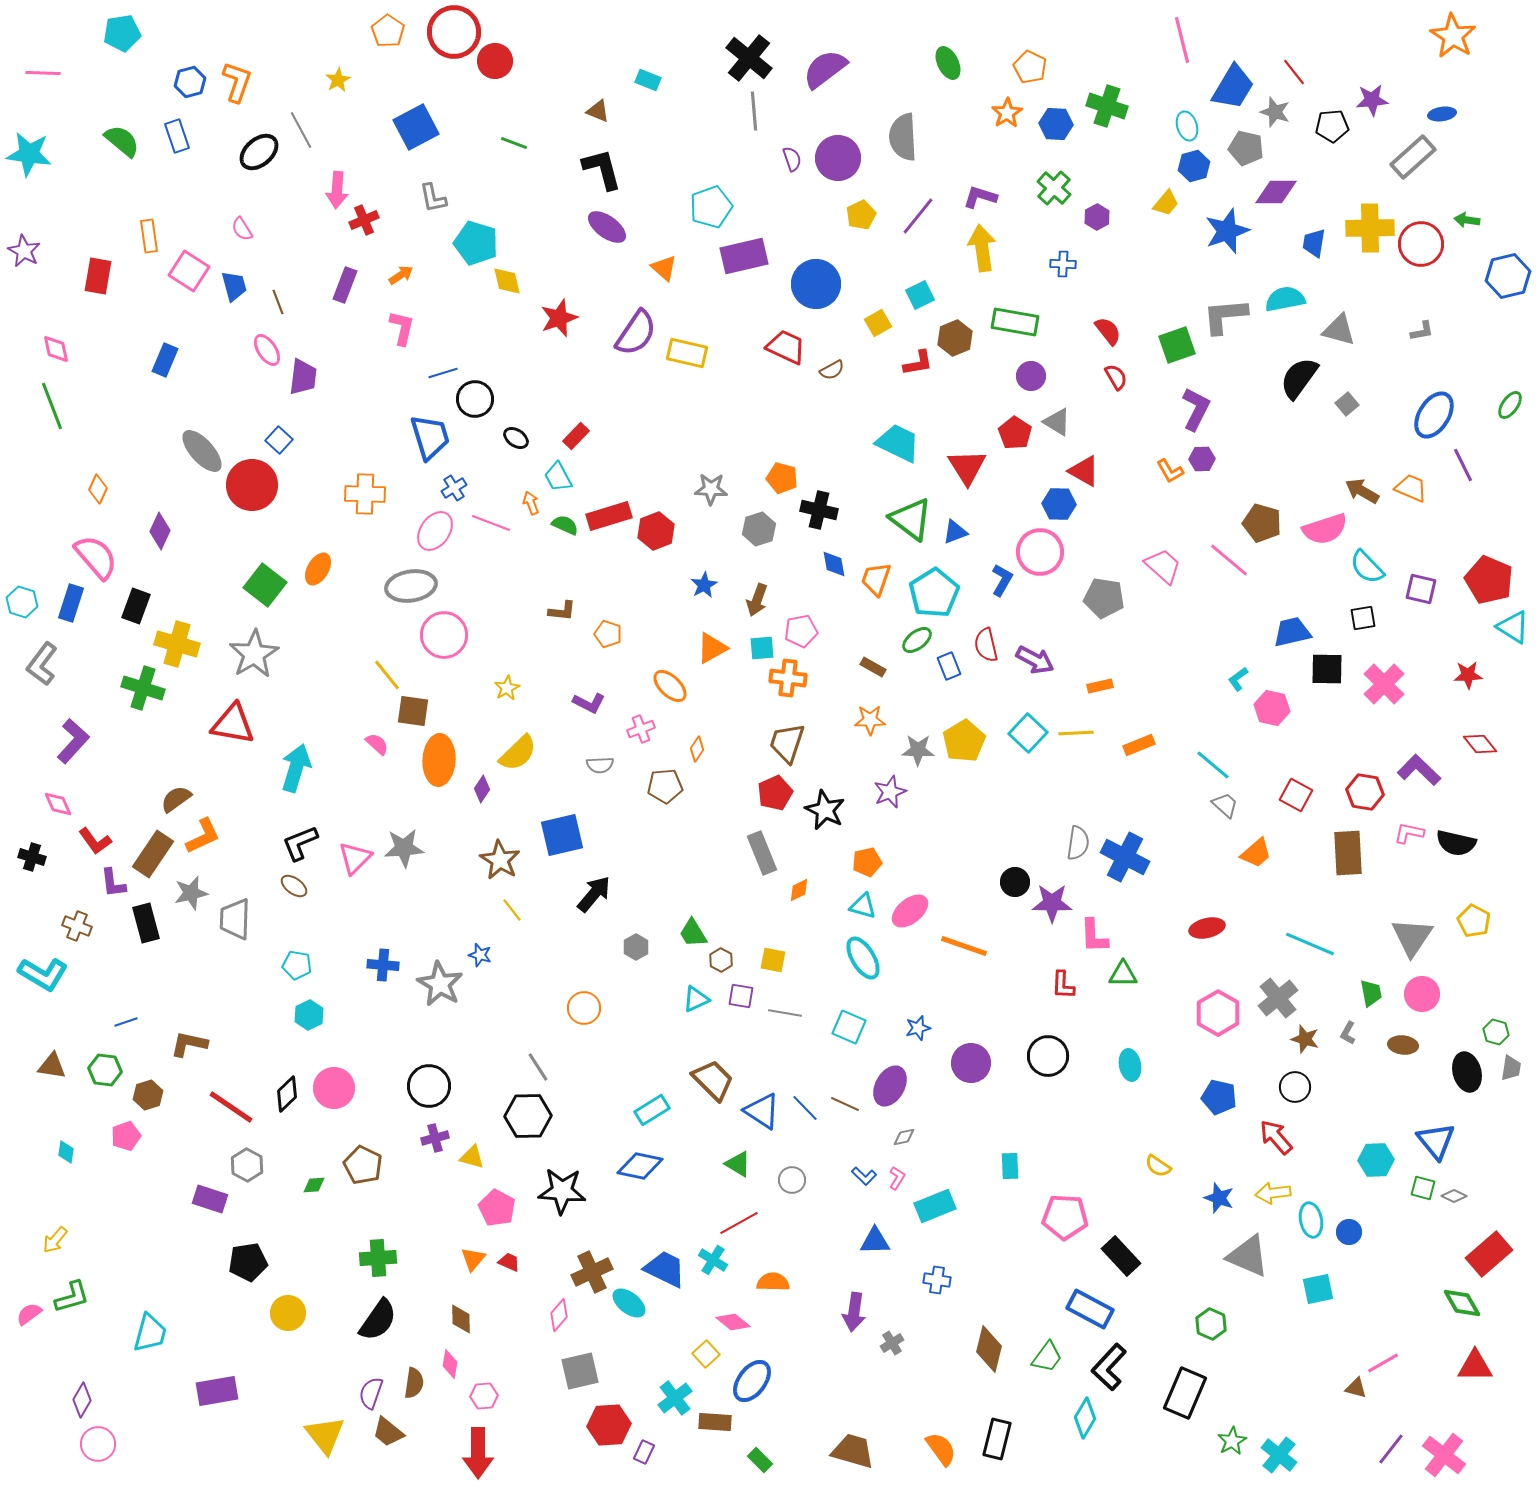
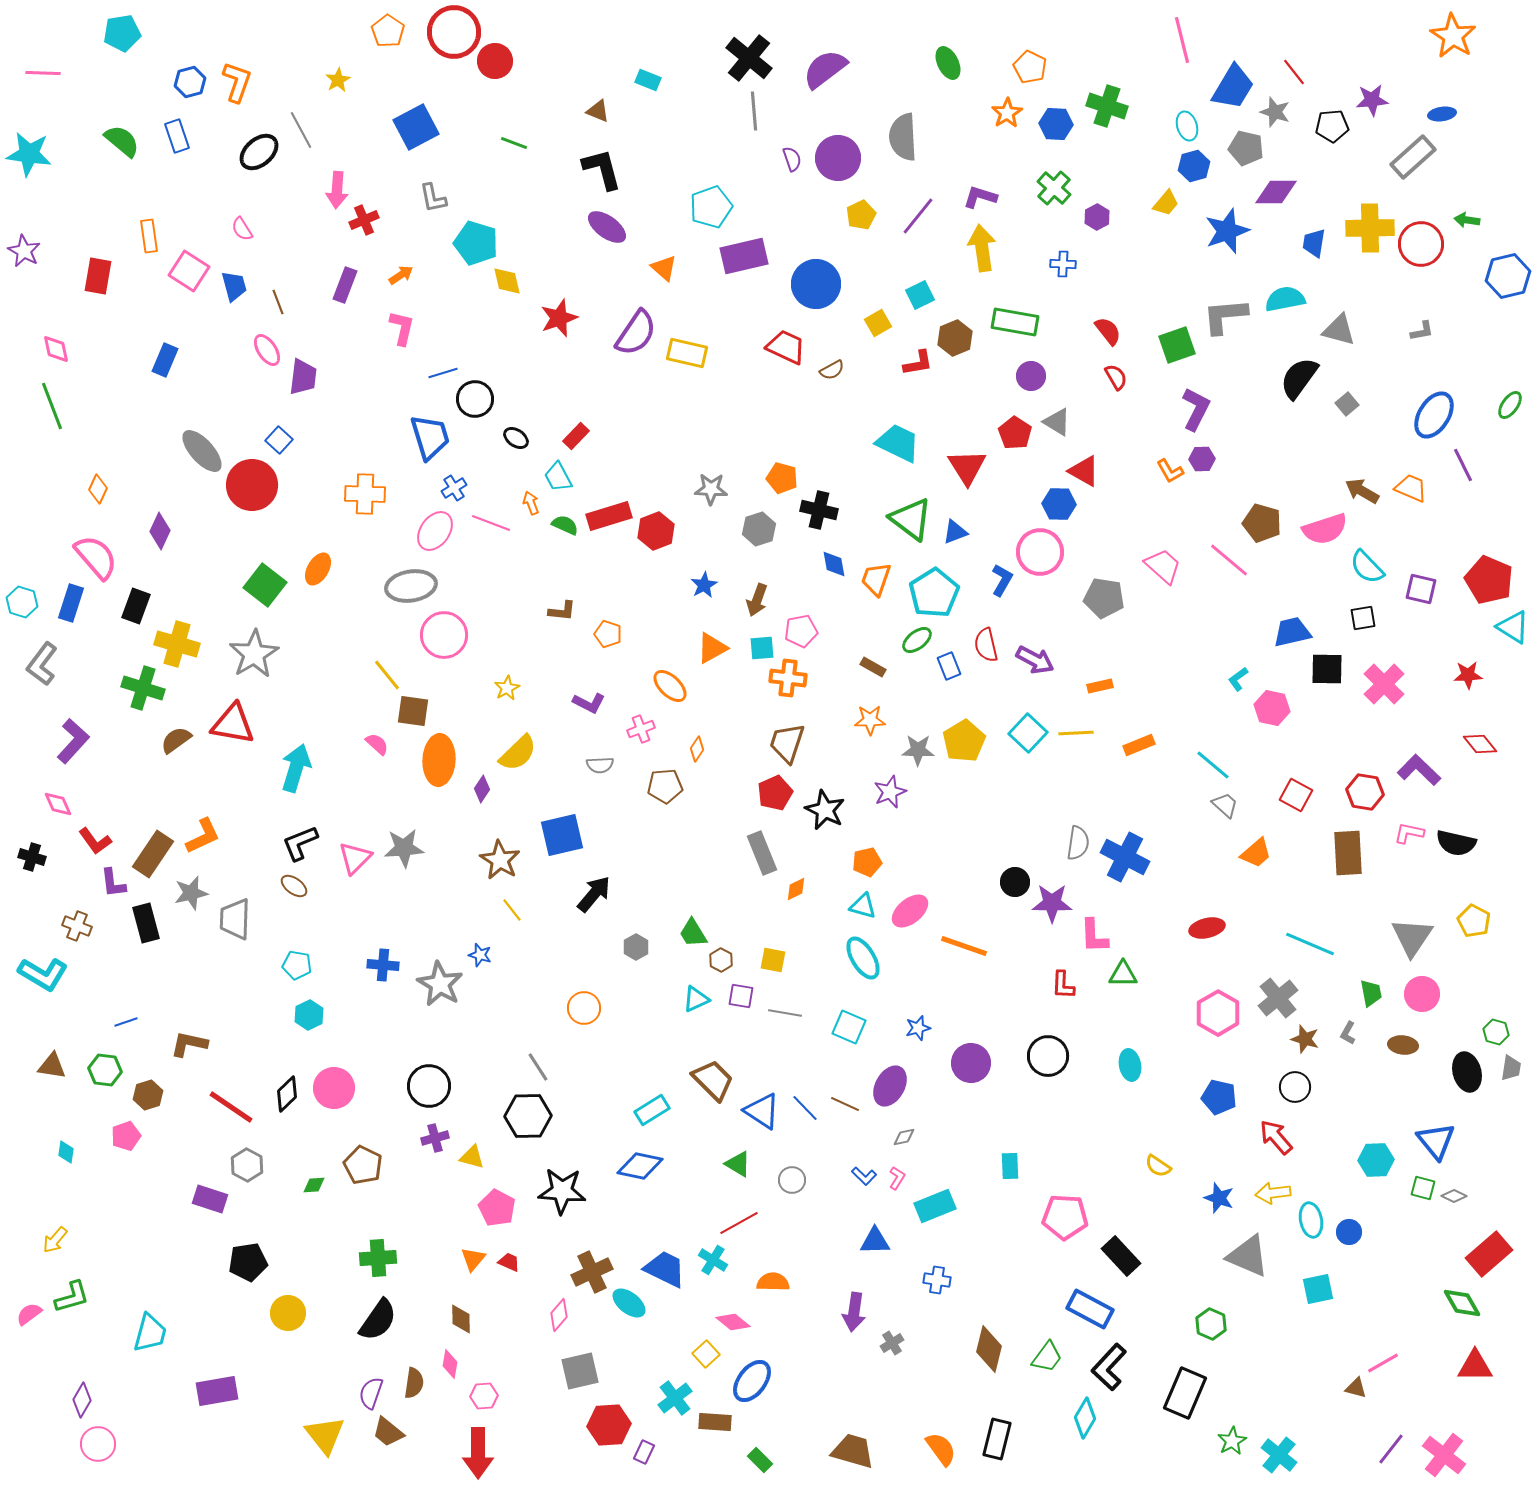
brown semicircle at (176, 799): moved 59 px up
orange diamond at (799, 890): moved 3 px left, 1 px up
